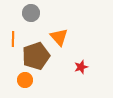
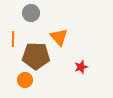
brown pentagon: rotated 20 degrees clockwise
